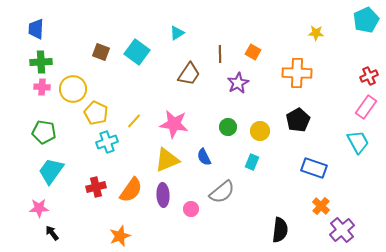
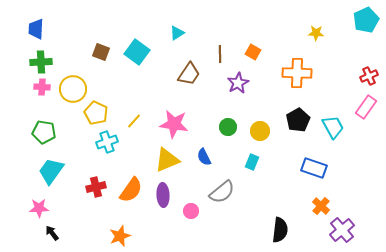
cyan trapezoid at (358, 142): moved 25 px left, 15 px up
pink circle at (191, 209): moved 2 px down
